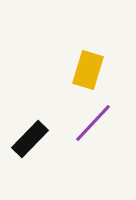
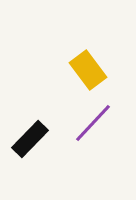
yellow rectangle: rotated 54 degrees counterclockwise
